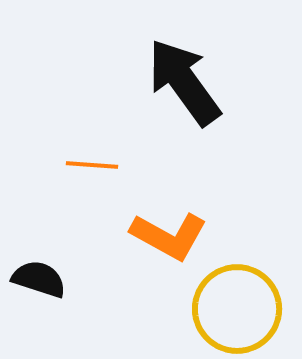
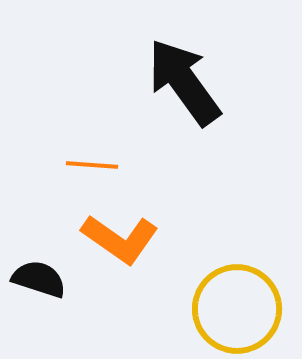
orange L-shape: moved 49 px left, 3 px down; rotated 6 degrees clockwise
